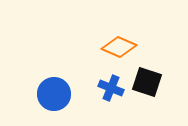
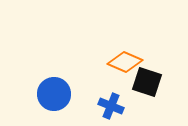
orange diamond: moved 6 px right, 15 px down
blue cross: moved 18 px down
